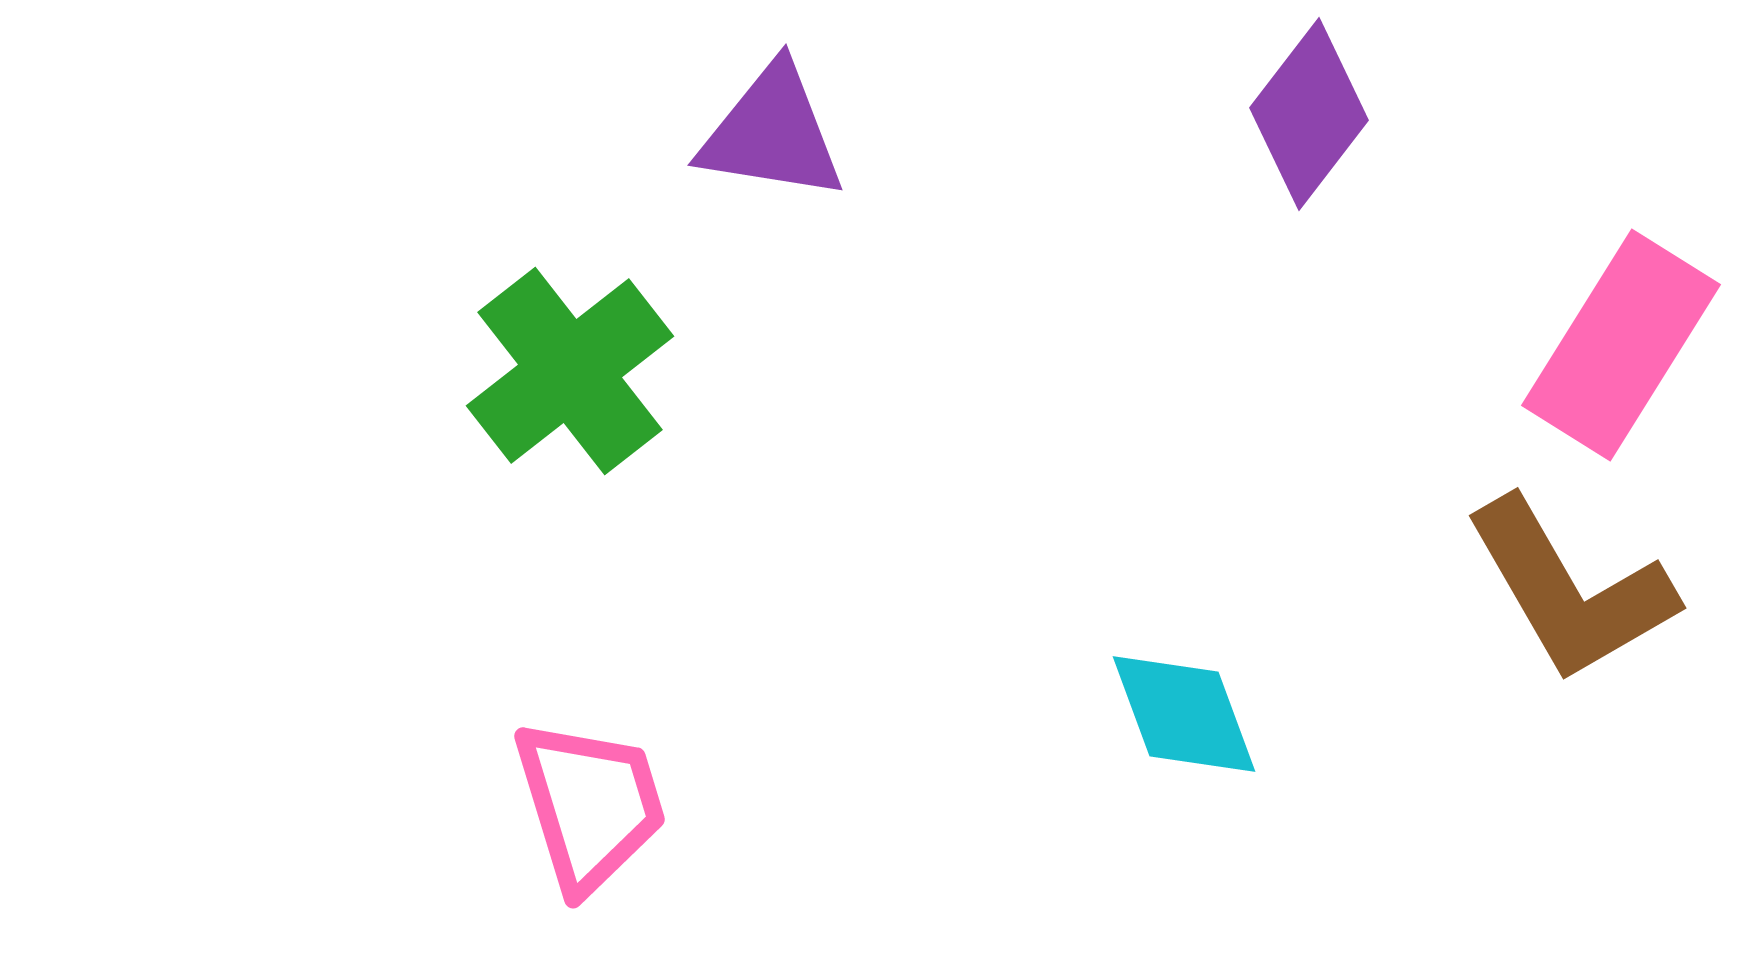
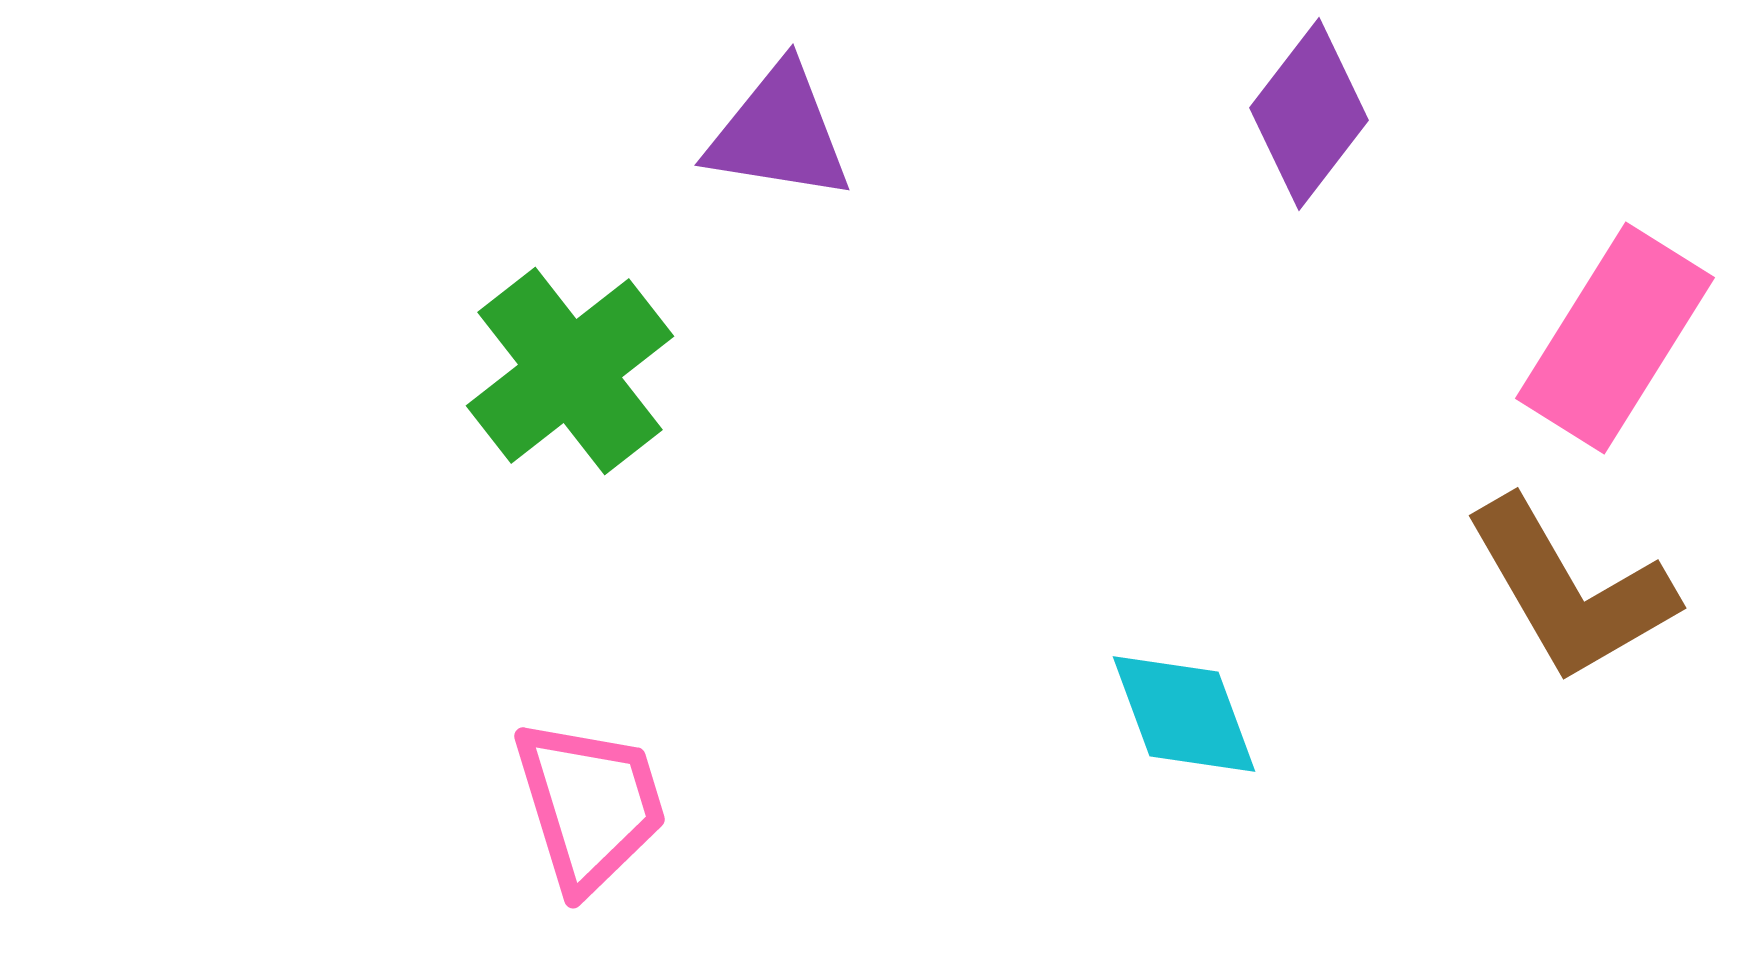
purple triangle: moved 7 px right
pink rectangle: moved 6 px left, 7 px up
